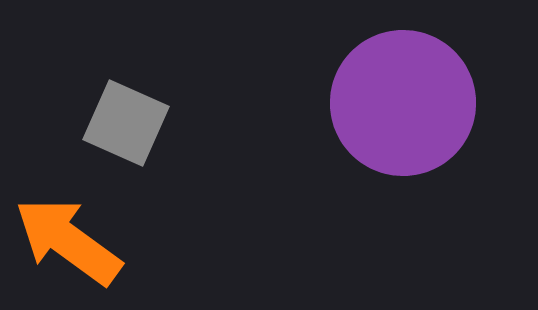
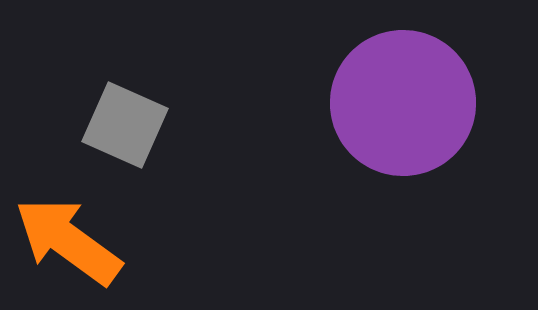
gray square: moved 1 px left, 2 px down
